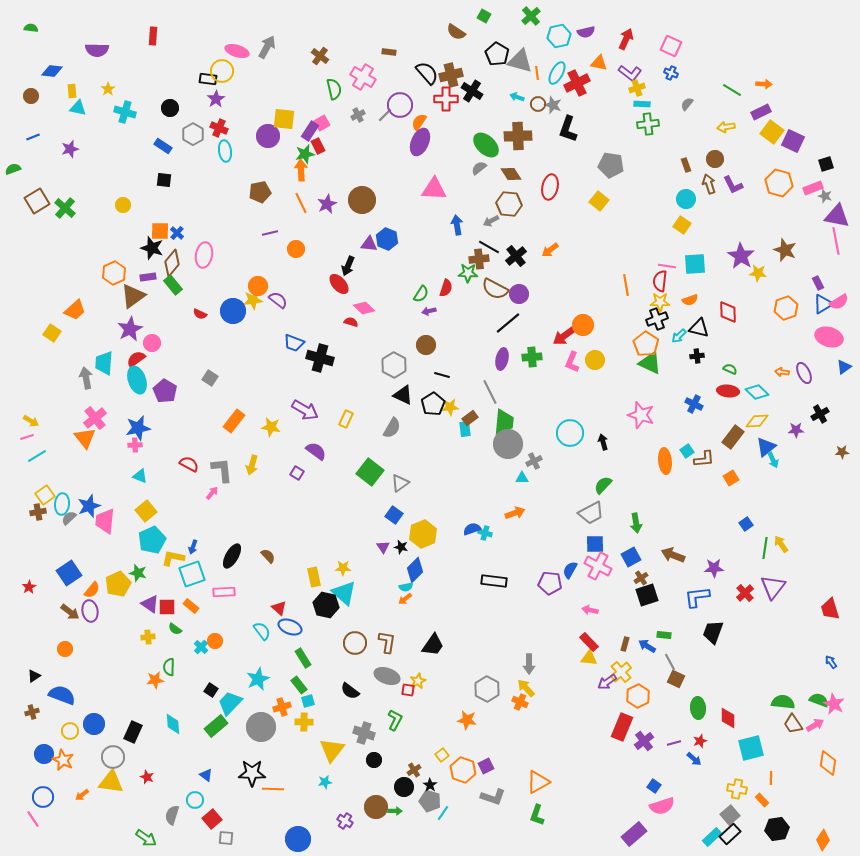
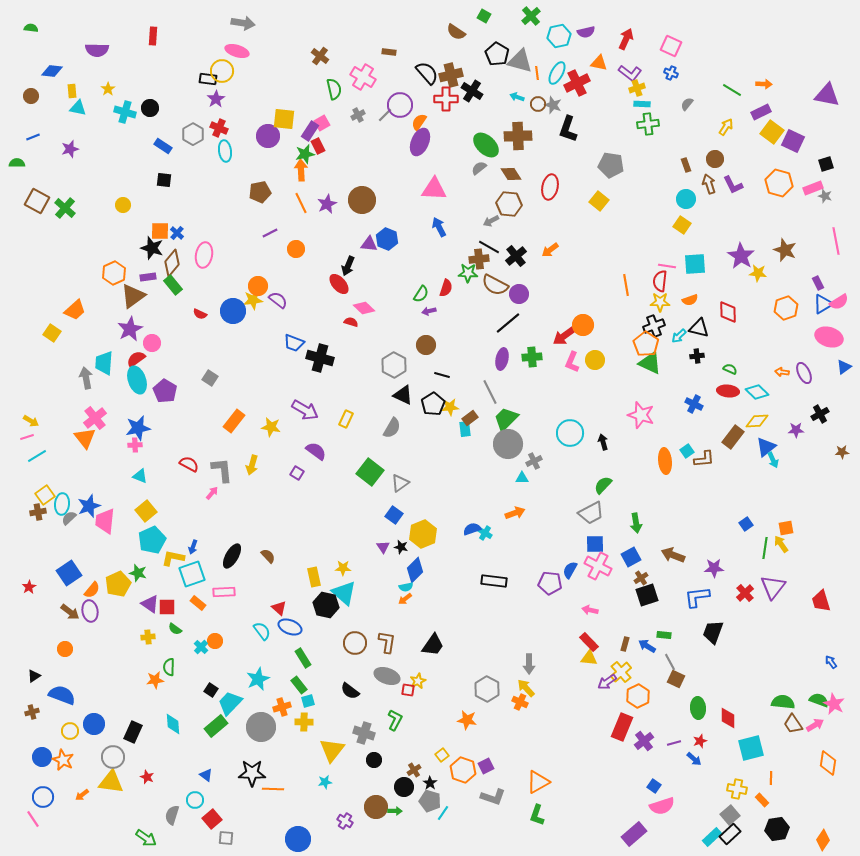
gray arrow at (267, 47): moved 24 px left, 24 px up; rotated 70 degrees clockwise
black circle at (170, 108): moved 20 px left
yellow arrow at (726, 127): rotated 132 degrees clockwise
green semicircle at (13, 169): moved 4 px right, 6 px up; rotated 21 degrees clockwise
brown square at (37, 201): rotated 30 degrees counterclockwise
purple triangle at (837, 216): moved 10 px left, 121 px up
blue arrow at (457, 225): moved 18 px left, 2 px down; rotated 18 degrees counterclockwise
purple line at (270, 233): rotated 14 degrees counterclockwise
brown semicircle at (495, 289): moved 4 px up
black cross at (657, 319): moved 3 px left, 7 px down
green trapezoid at (504, 422): moved 2 px right, 3 px up; rotated 140 degrees counterclockwise
orange square at (731, 478): moved 55 px right, 50 px down; rotated 21 degrees clockwise
cyan cross at (485, 533): rotated 16 degrees clockwise
orange rectangle at (191, 606): moved 7 px right, 3 px up
red trapezoid at (830, 609): moved 9 px left, 8 px up
blue circle at (44, 754): moved 2 px left, 3 px down
black star at (430, 785): moved 2 px up
